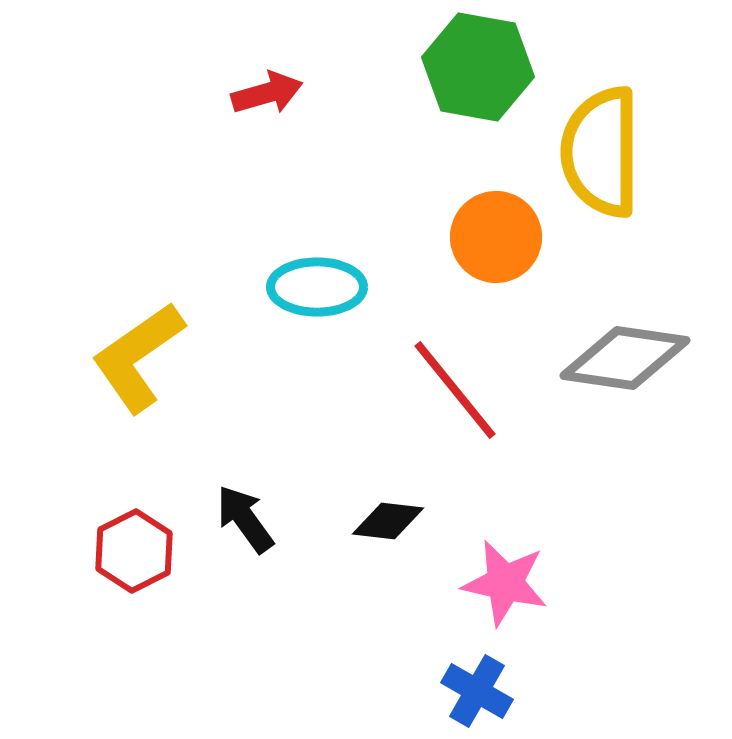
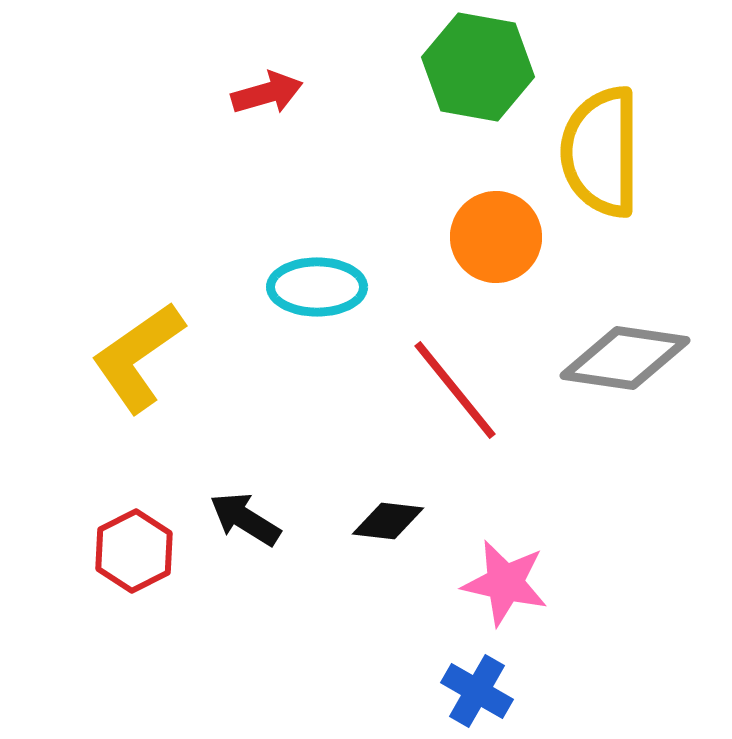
black arrow: rotated 22 degrees counterclockwise
